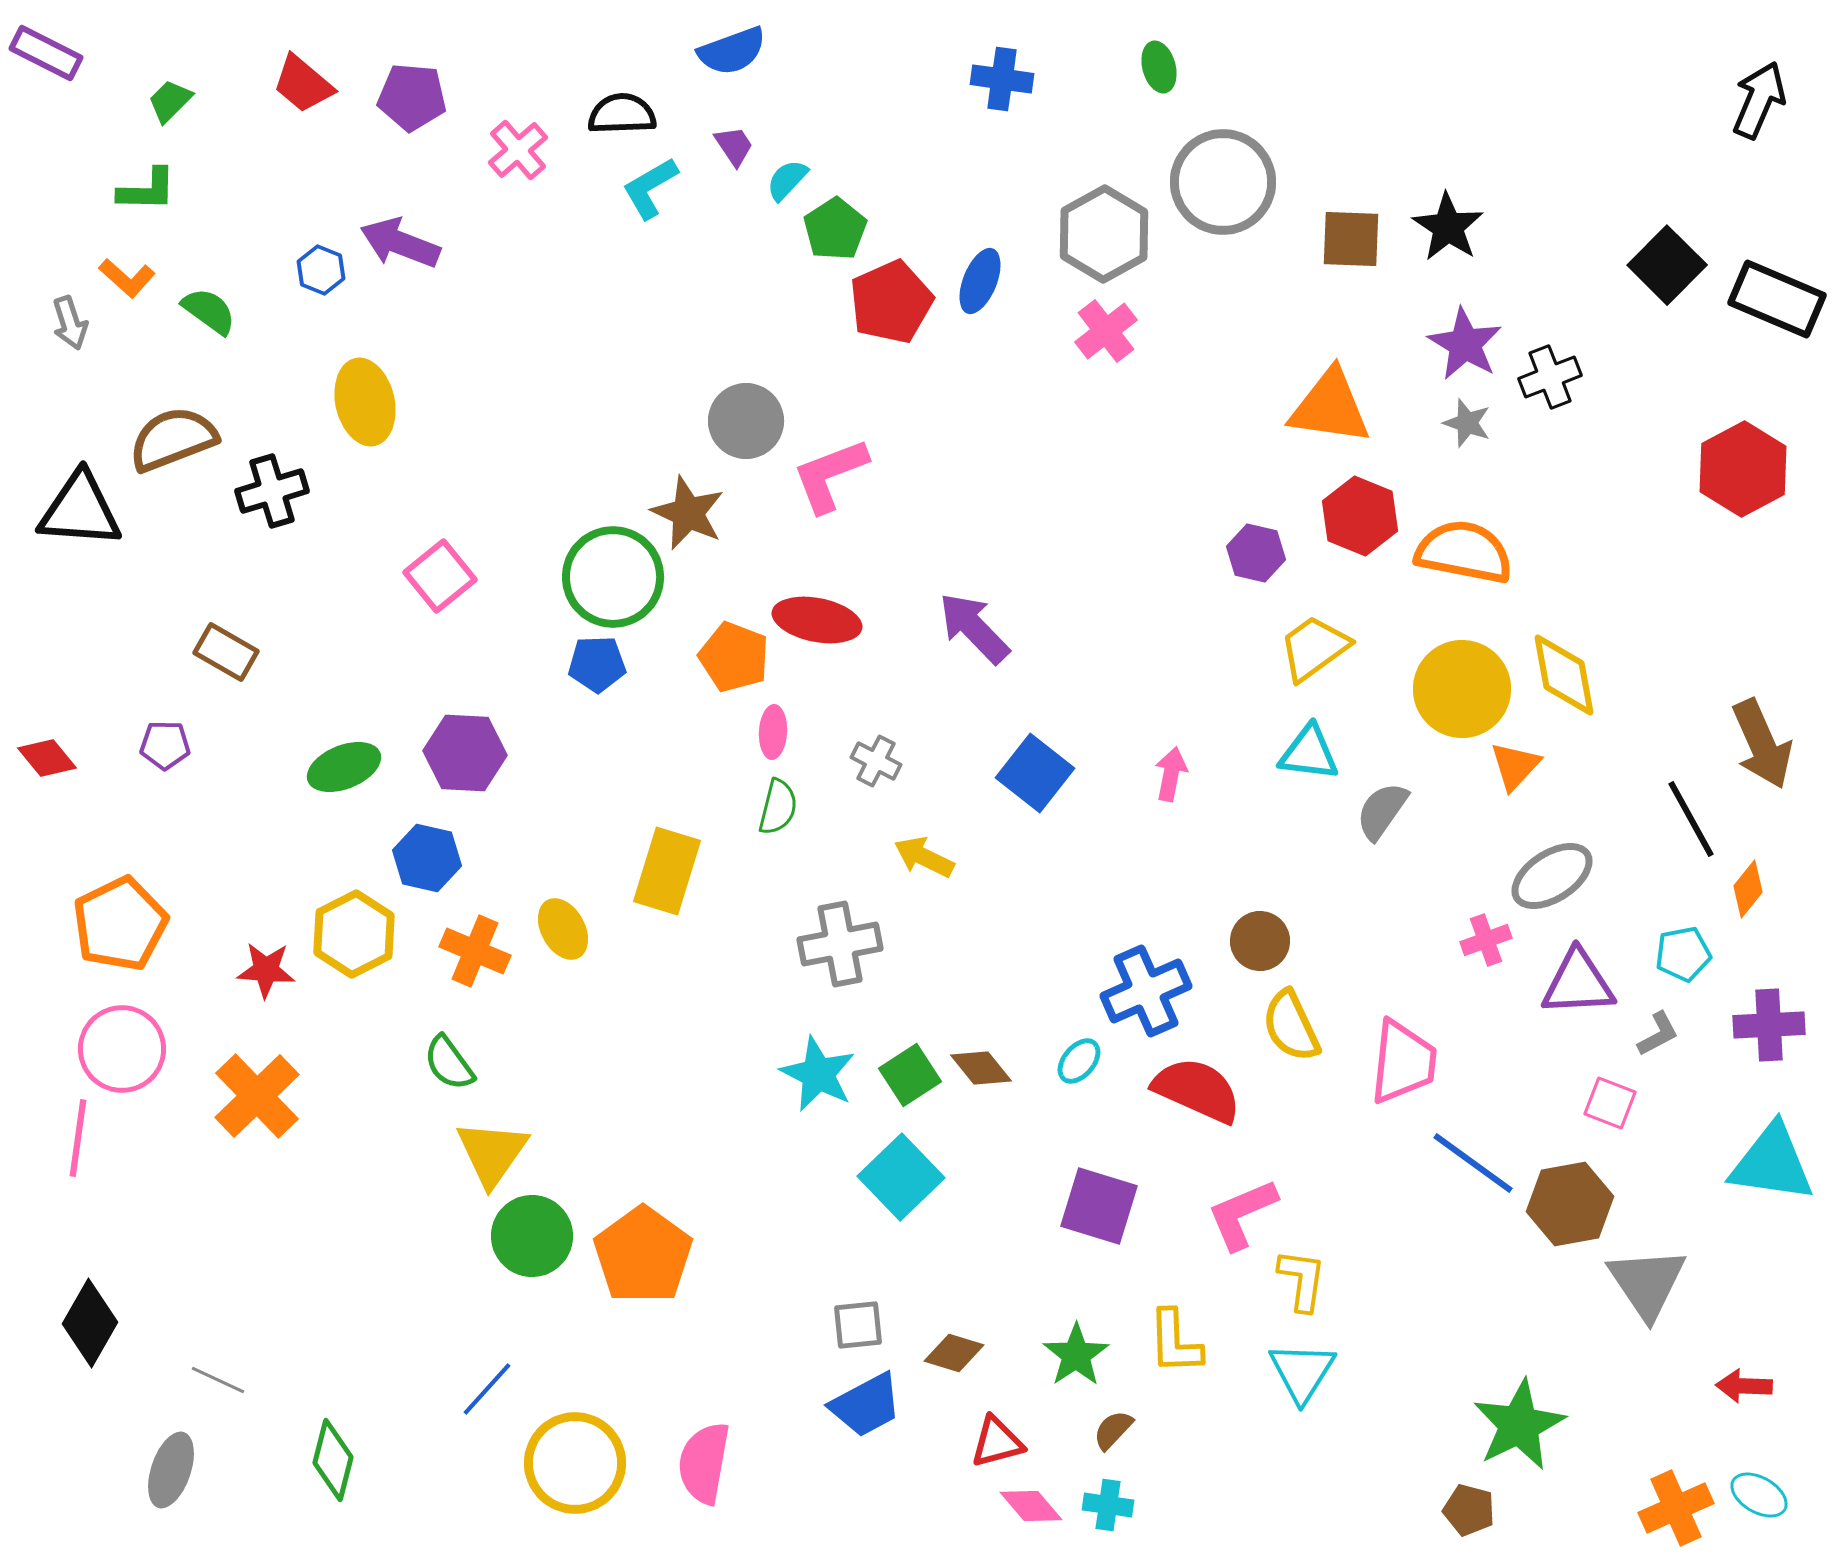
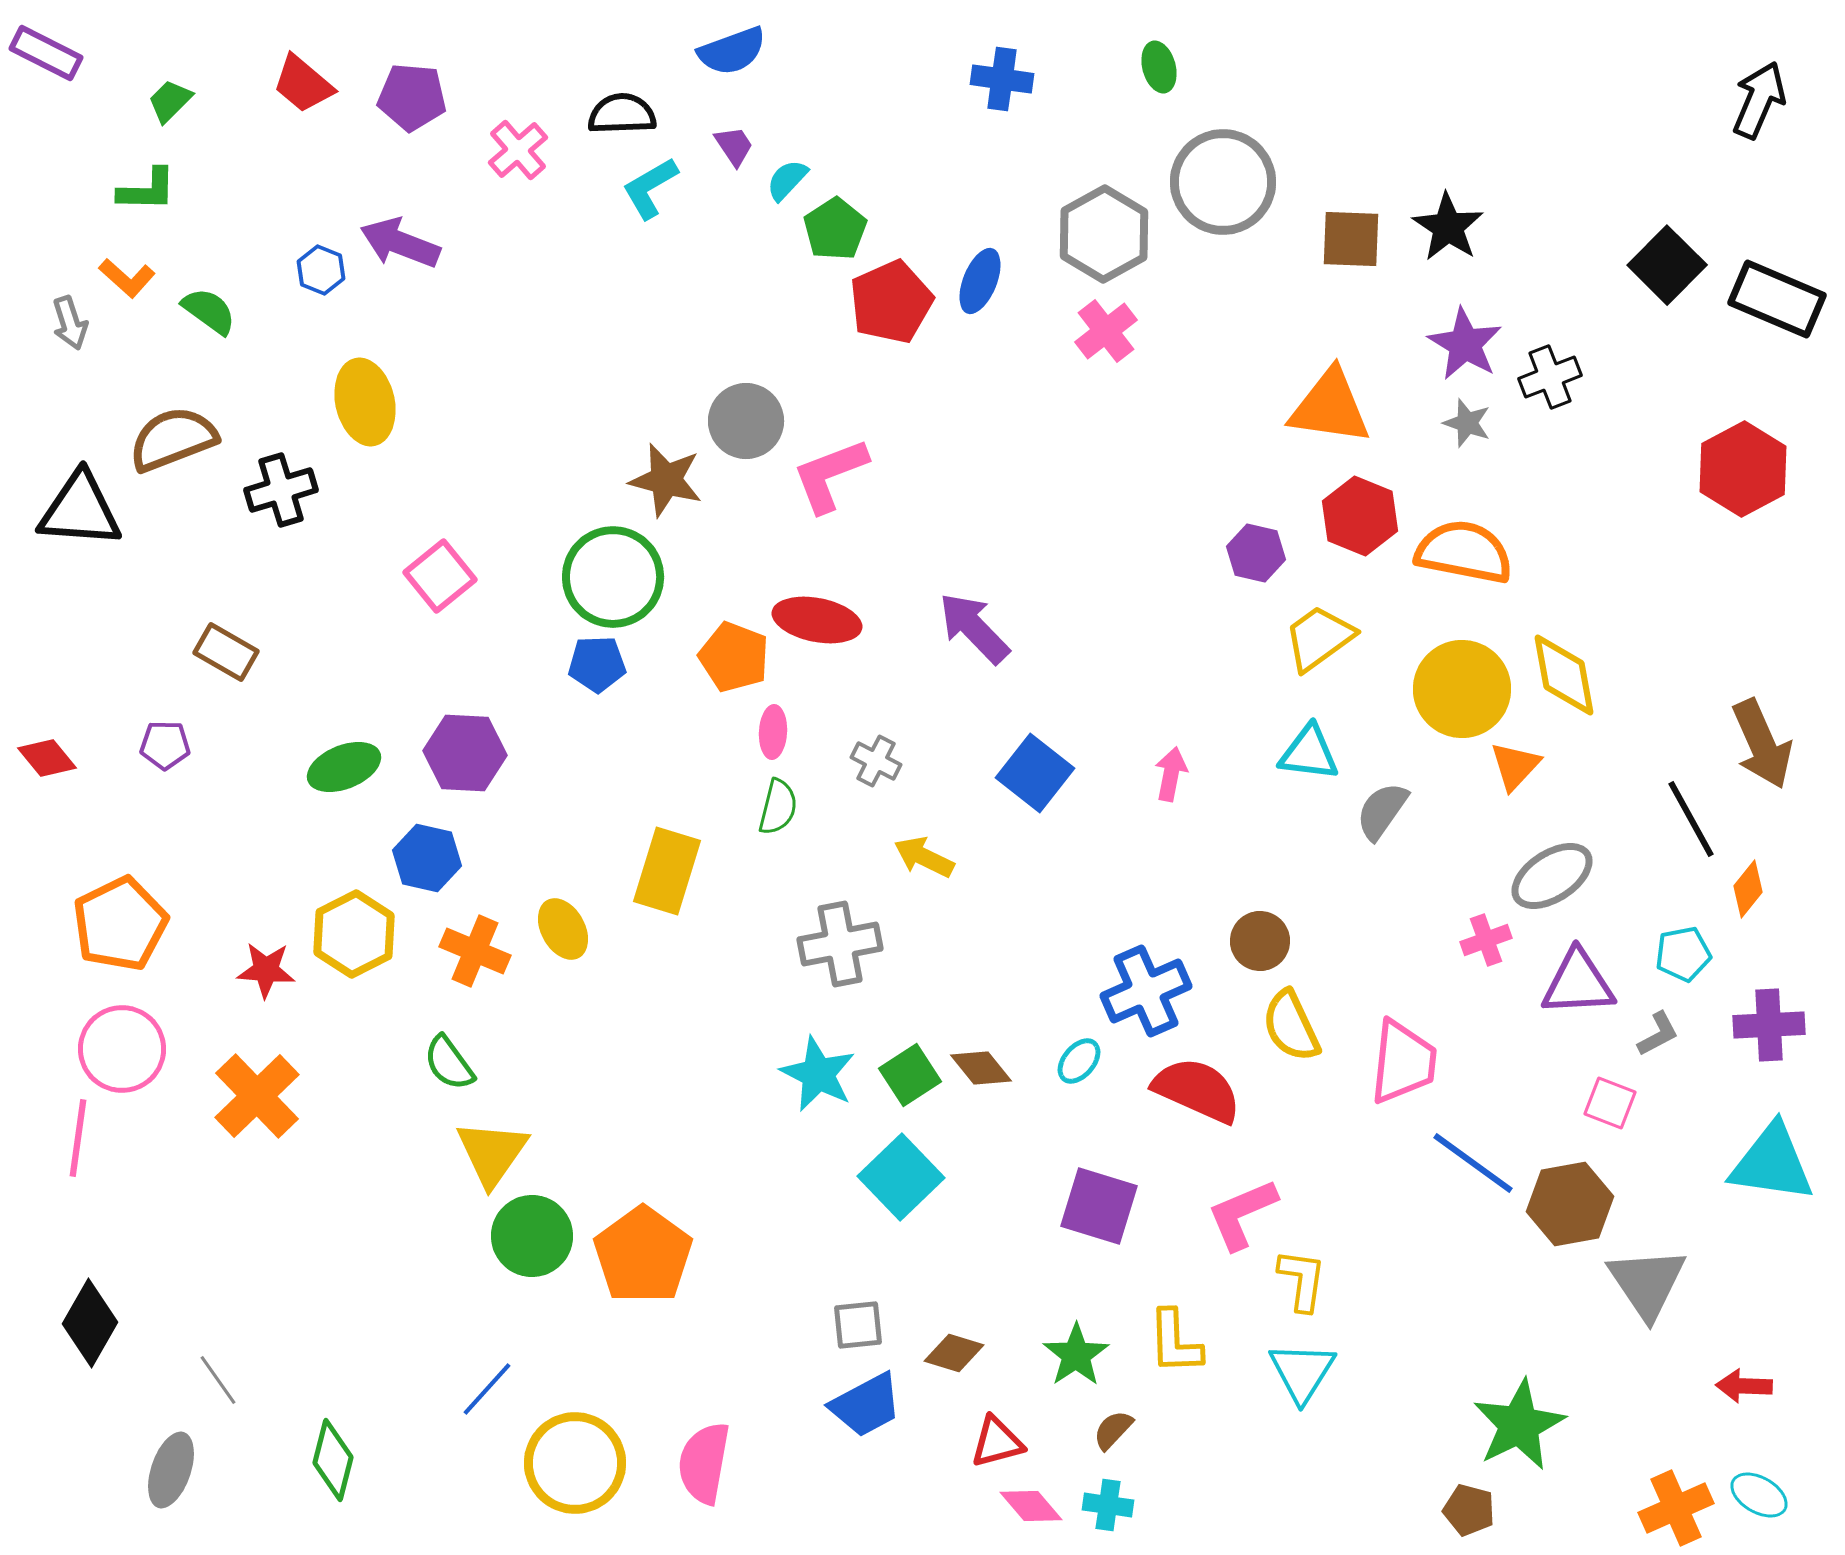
black cross at (272, 491): moved 9 px right, 1 px up
brown star at (688, 513): moved 22 px left, 33 px up; rotated 10 degrees counterclockwise
yellow trapezoid at (1314, 648): moved 5 px right, 10 px up
gray line at (218, 1380): rotated 30 degrees clockwise
